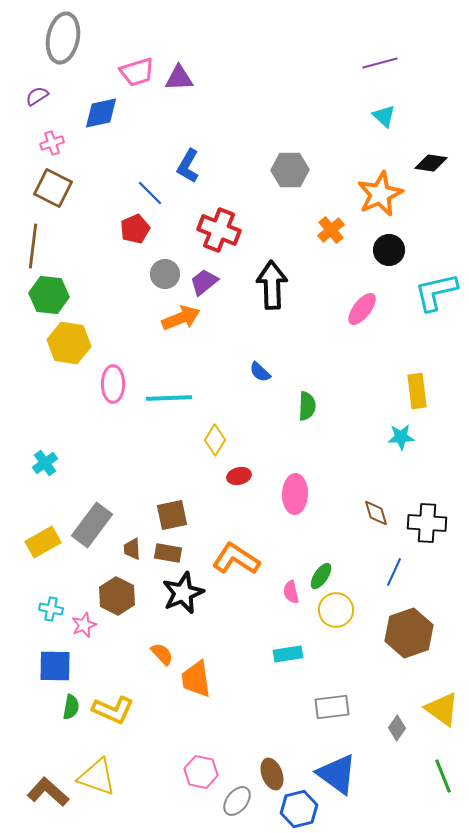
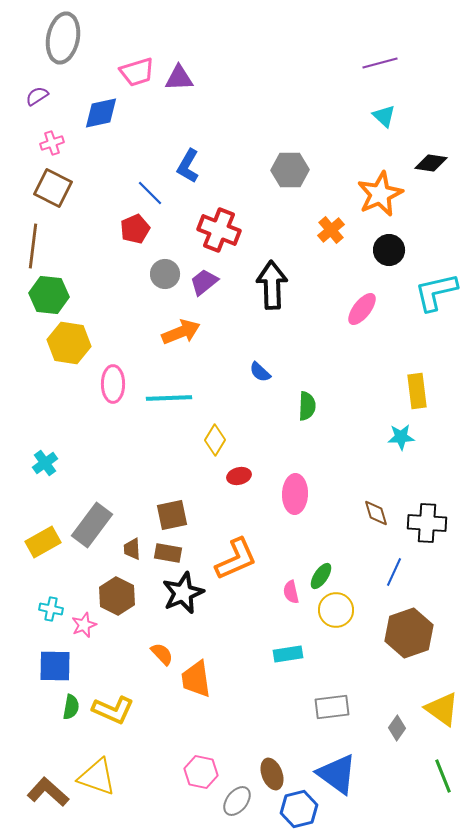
orange arrow at (181, 318): moved 14 px down
orange L-shape at (236, 559): rotated 123 degrees clockwise
